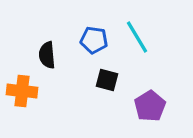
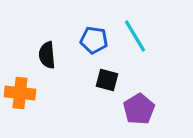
cyan line: moved 2 px left, 1 px up
orange cross: moved 2 px left, 2 px down
purple pentagon: moved 11 px left, 3 px down
